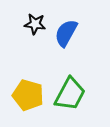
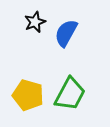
black star: moved 2 px up; rotated 30 degrees counterclockwise
